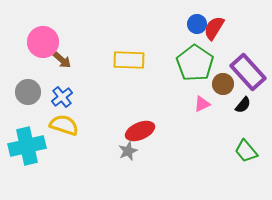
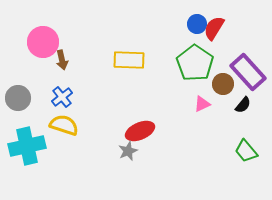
brown arrow: rotated 36 degrees clockwise
gray circle: moved 10 px left, 6 px down
